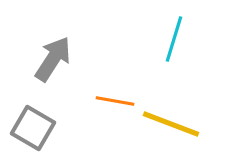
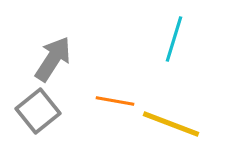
gray square: moved 5 px right, 17 px up; rotated 21 degrees clockwise
